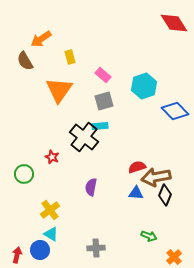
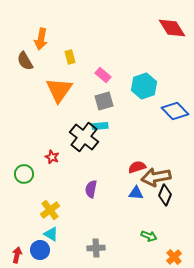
red diamond: moved 2 px left, 5 px down
orange arrow: rotated 45 degrees counterclockwise
purple semicircle: moved 2 px down
